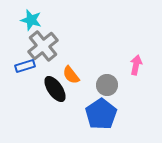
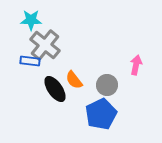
cyan star: rotated 15 degrees counterclockwise
gray cross: moved 2 px right, 1 px up; rotated 12 degrees counterclockwise
blue rectangle: moved 5 px right, 5 px up; rotated 24 degrees clockwise
orange semicircle: moved 3 px right, 5 px down
blue pentagon: rotated 8 degrees clockwise
